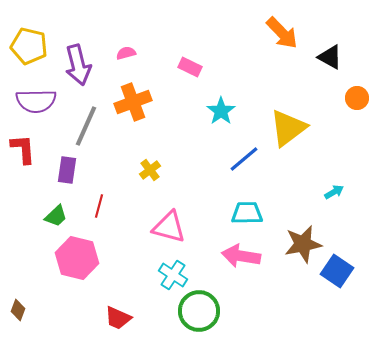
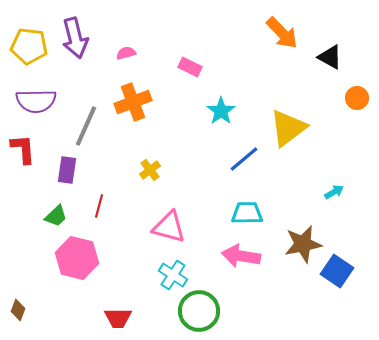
yellow pentagon: rotated 6 degrees counterclockwise
purple arrow: moved 3 px left, 27 px up
red trapezoid: rotated 24 degrees counterclockwise
